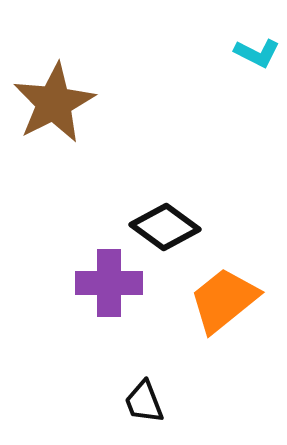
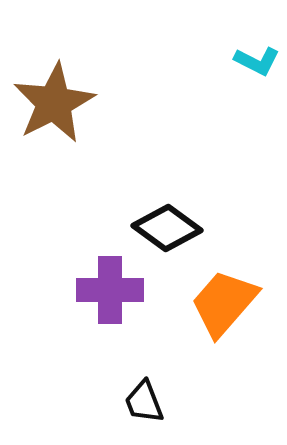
cyan L-shape: moved 8 px down
black diamond: moved 2 px right, 1 px down
purple cross: moved 1 px right, 7 px down
orange trapezoid: moved 3 px down; rotated 10 degrees counterclockwise
